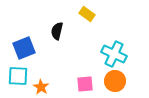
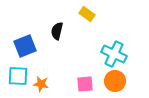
blue square: moved 1 px right, 2 px up
orange star: moved 3 px up; rotated 21 degrees counterclockwise
